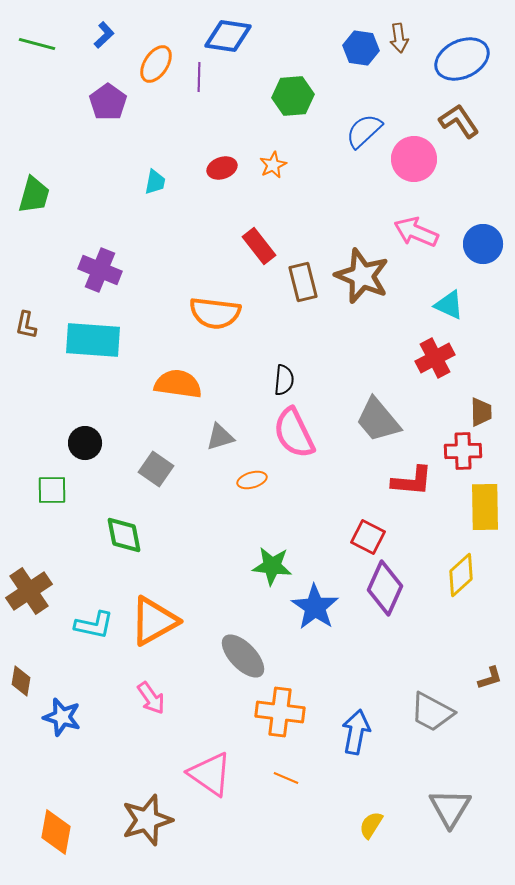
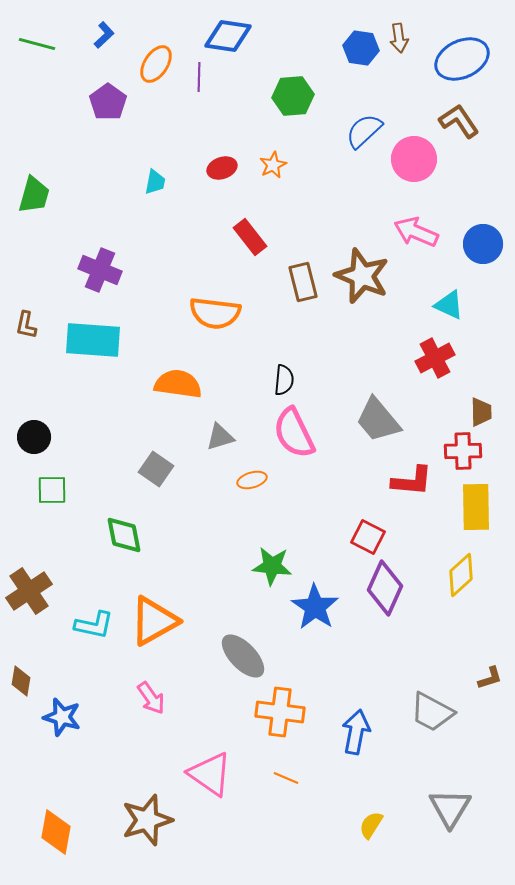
red rectangle at (259, 246): moved 9 px left, 9 px up
black circle at (85, 443): moved 51 px left, 6 px up
yellow rectangle at (485, 507): moved 9 px left
